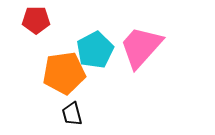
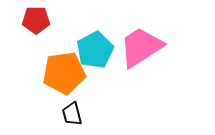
pink trapezoid: rotated 15 degrees clockwise
